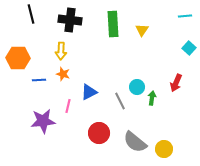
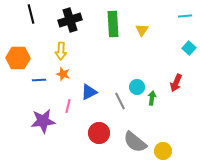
black cross: rotated 25 degrees counterclockwise
yellow circle: moved 1 px left, 2 px down
